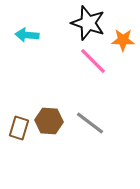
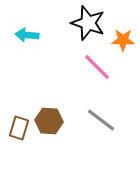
pink line: moved 4 px right, 6 px down
gray line: moved 11 px right, 3 px up
